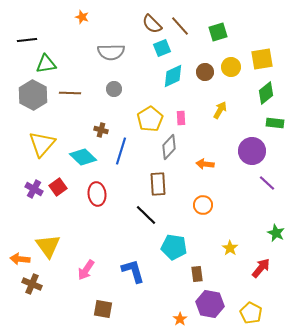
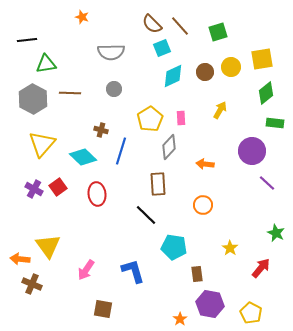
gray hexagon at (33, 95): moved 4 px down
